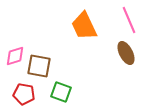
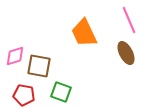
orange trapezoid: moved 7 px down
red pentagon: moved 1 px down
